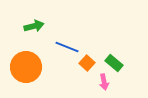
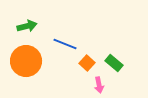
green arrow: moved 7 px left
blue line: moved 2 px left, 3 px up
orange circle: moved 6 px up
pink arrow: moved 5 px left, 3 px down
